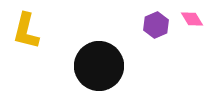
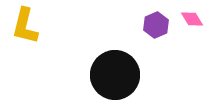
yellow L-shape: moved 1 px left, 5 px up
black circle: moved 16 px right, 9 px down
